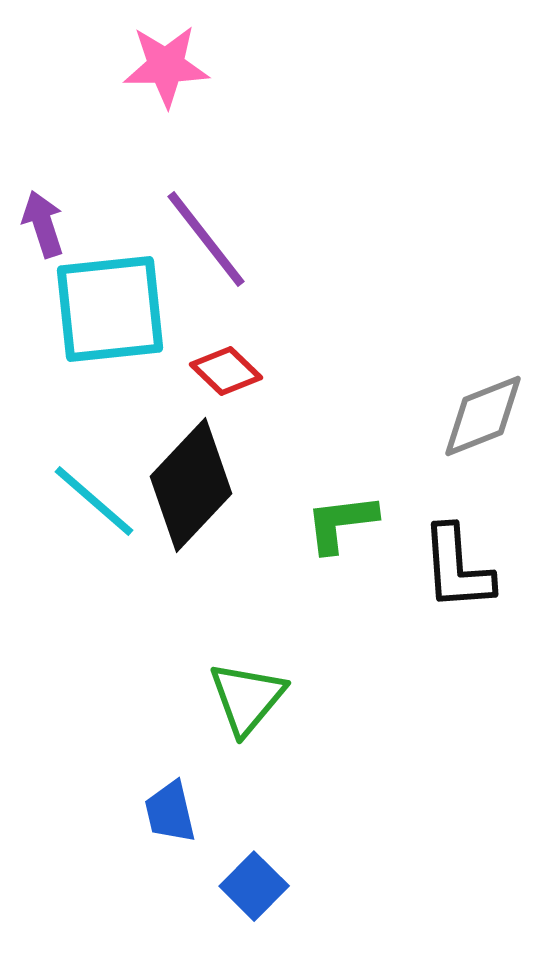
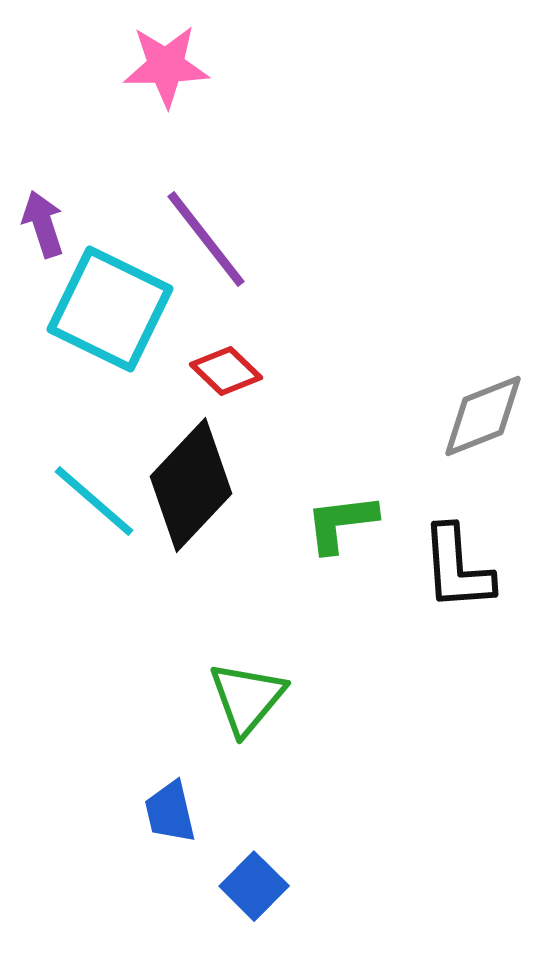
cyan square: rotated 32 degrees clockwise
